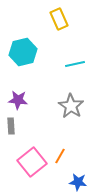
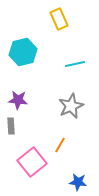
gray star: rotated 15 degrees clockwise
orange line: moved 11 px up
